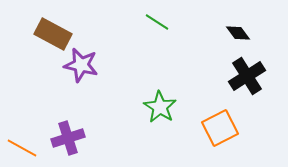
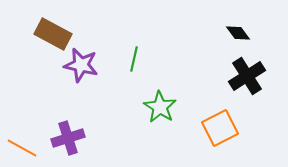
green line: moved 23 px left, 37 px down; rotated 70 degrees clockwise
